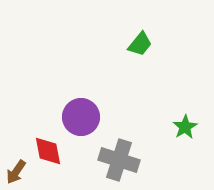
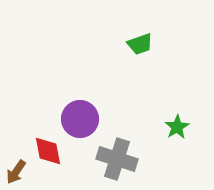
green trapezoid: rotated 32 degrees clockwise
purple circle: moved 1 px left, 2 px down
green star: moved 8 px left
gray cross: moved 2 px left, 1 px up
